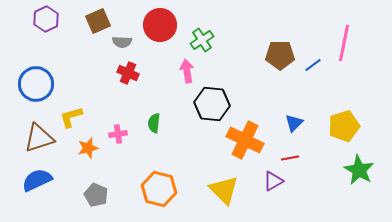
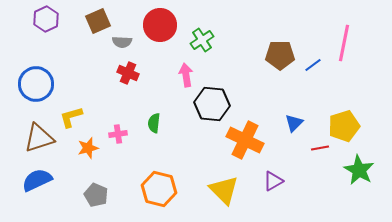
pink arrow: moved 1 px left, 4 px down
red line: moved 30 px right, 10 px up
